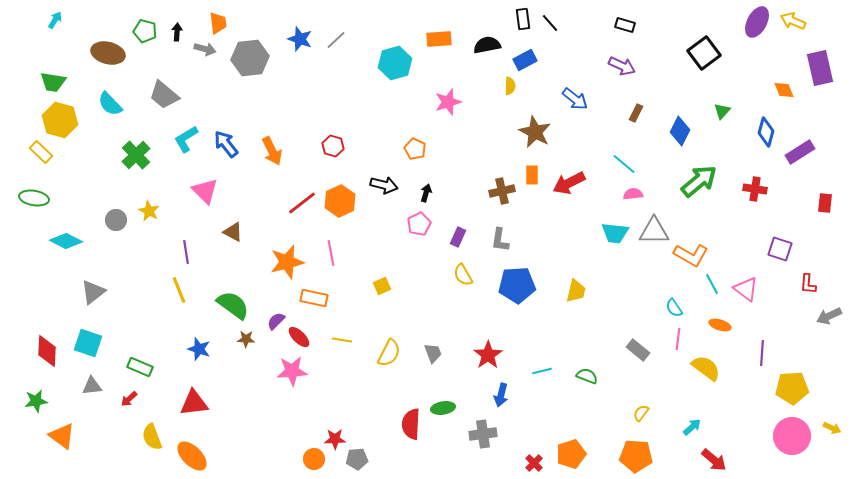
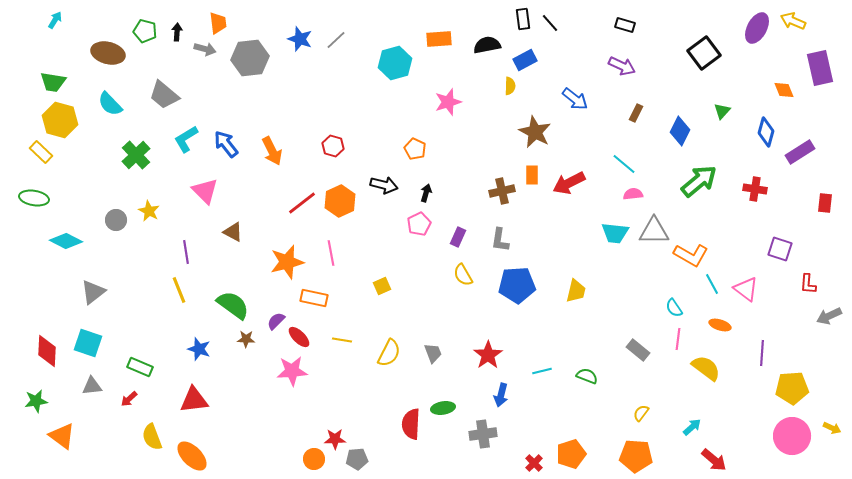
purple ellipse at (757, 22): moved 6 px down
red triangle at (194, 403): moved 3 px up
